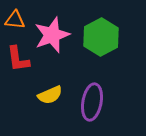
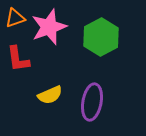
orange triangle: moved 2 px up; rotated 25 degrees counterclockwise
pink star: moved 3 px left, 8 px up
